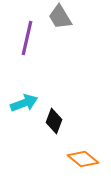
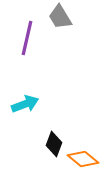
cyan arrow: moved 1 px right, 1 px down
black diamond: moved 23 px down
